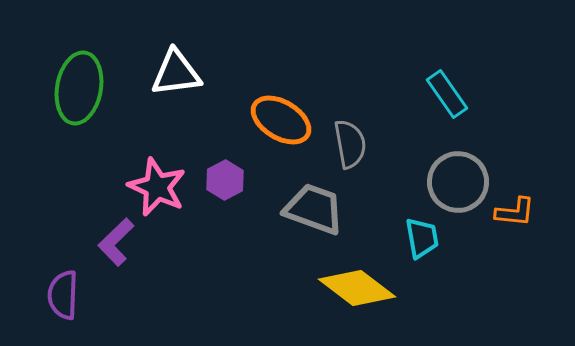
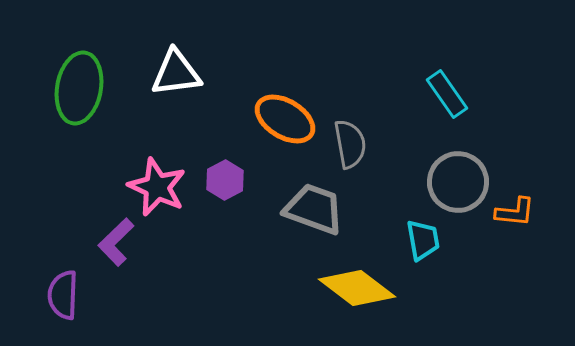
orange ellipse: moved 4 px right, 1 px up
cyan trapezoid: moved 1 px right, 2 px down
